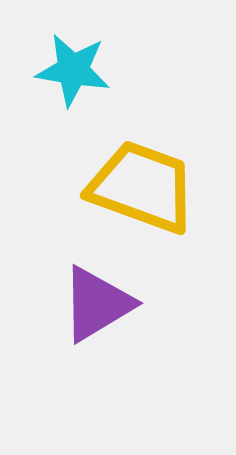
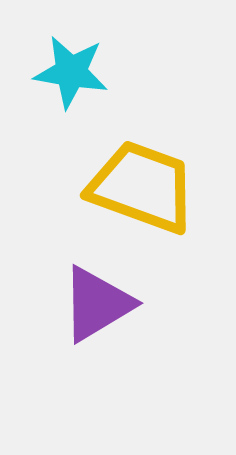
cyan star: moved 2 px left, 2 px down
